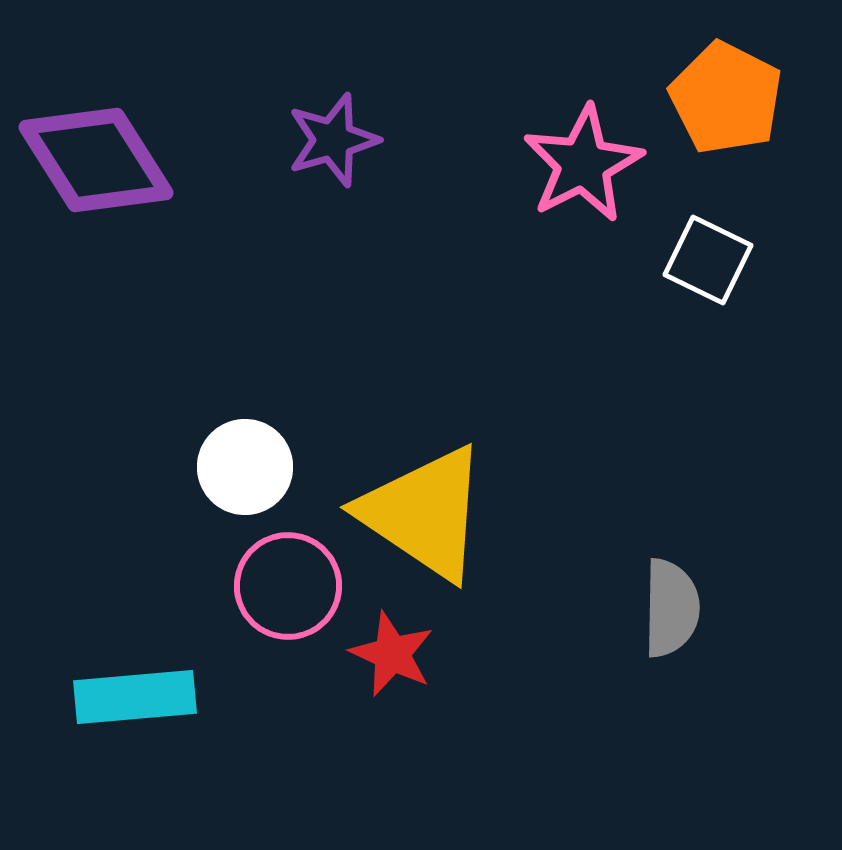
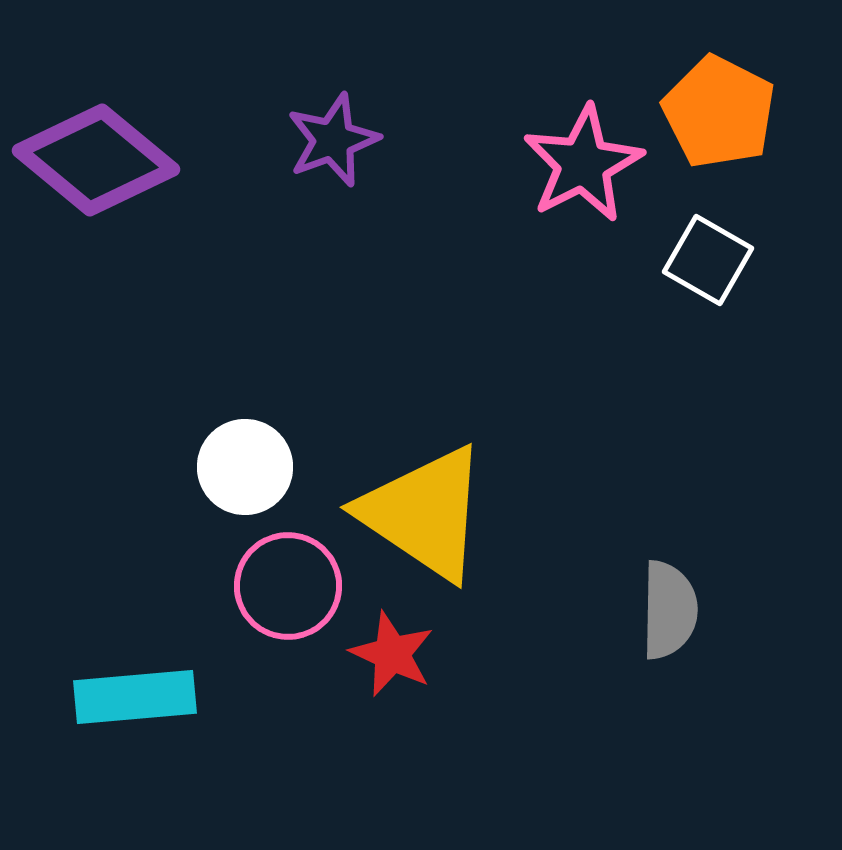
orange pentagon: moved 7 px left, 14 px down
purple star: rotated 4 degrees counterclockwise
purple diamond: rotated 18 degrees counterclockwise
white square: rotated 4 degrees clockwise
gray semicircle: moved 2 px left, 2 px down
